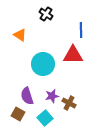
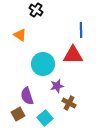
black cross: moved 10 px left, 4 px up
purple star: moved 5 px right, 10 px up
brown square: rotated 32 degrees clockwise
